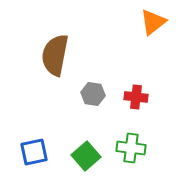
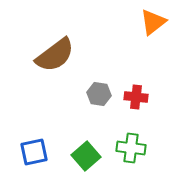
brown semicircle: rotated 138 degrees counterclockwise
gray hexagon: moved 6 px right
